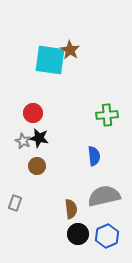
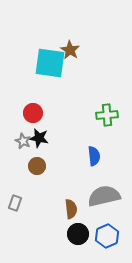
cyan square: moved 3 px down
